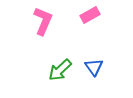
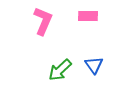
pink rectangle: moved 2 px left, 1 px down; rotated 30 degrees clockwise
blue triangle: moved 2 px up
